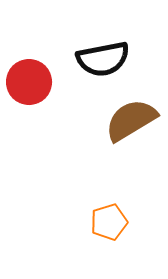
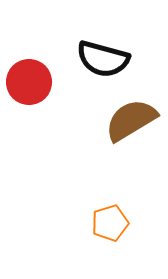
black semicircle: rotated 26 degrees clockwise
orange pentagon: moved 1 px right, 1 px down
